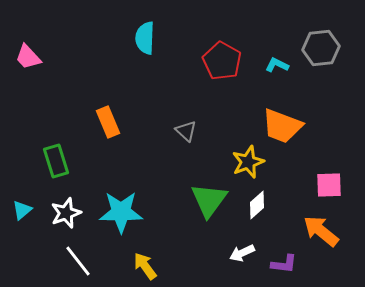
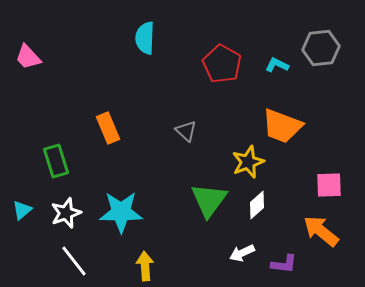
red pentagon: moved 3 px down
orange rectangle: moved 6 px down
white line: moved 4 px left
yellow arrow: rotated 32 degrees clockwise
